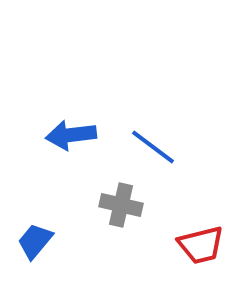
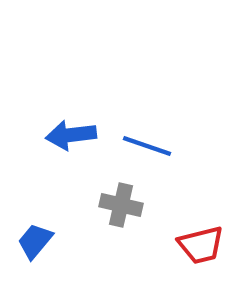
blue line: moved 6 px left, 1 px up; rotated 18 degrees counterclockwise
